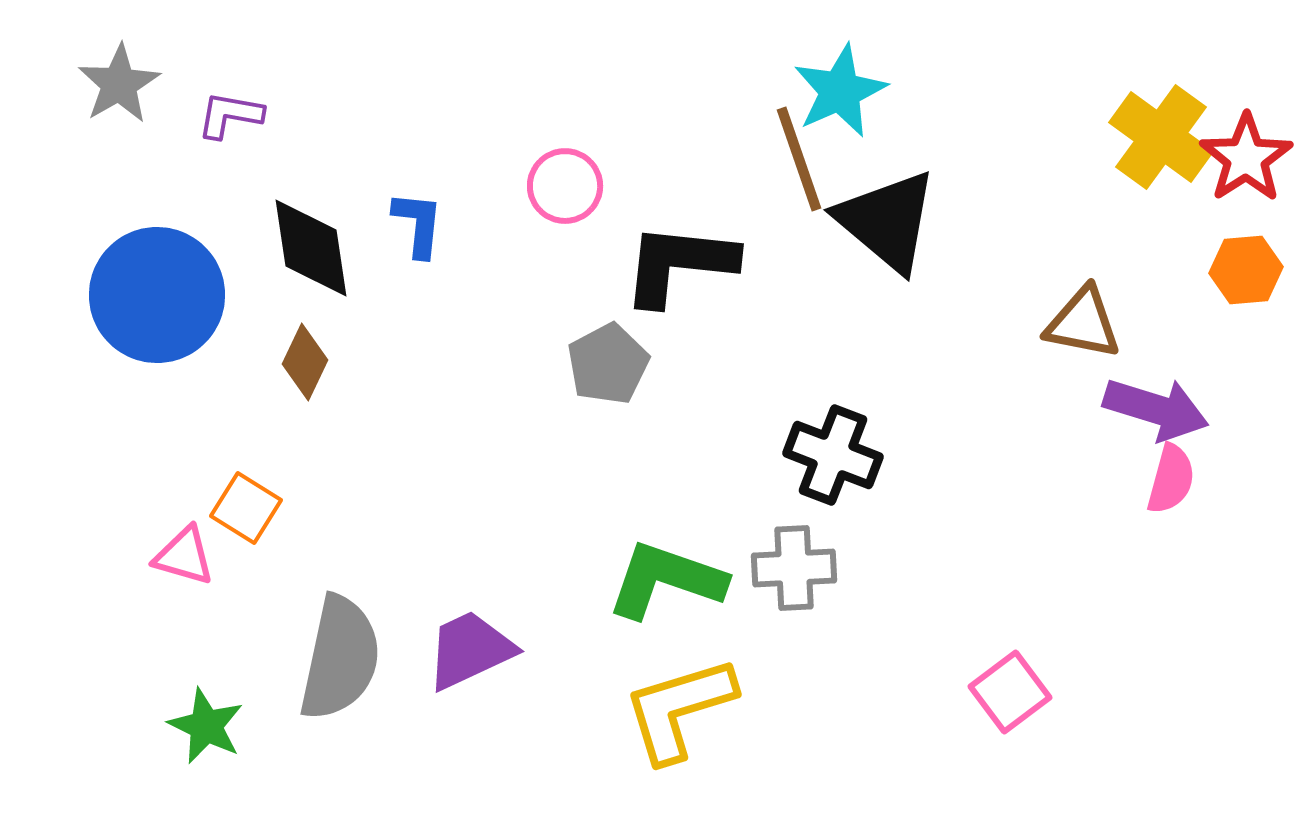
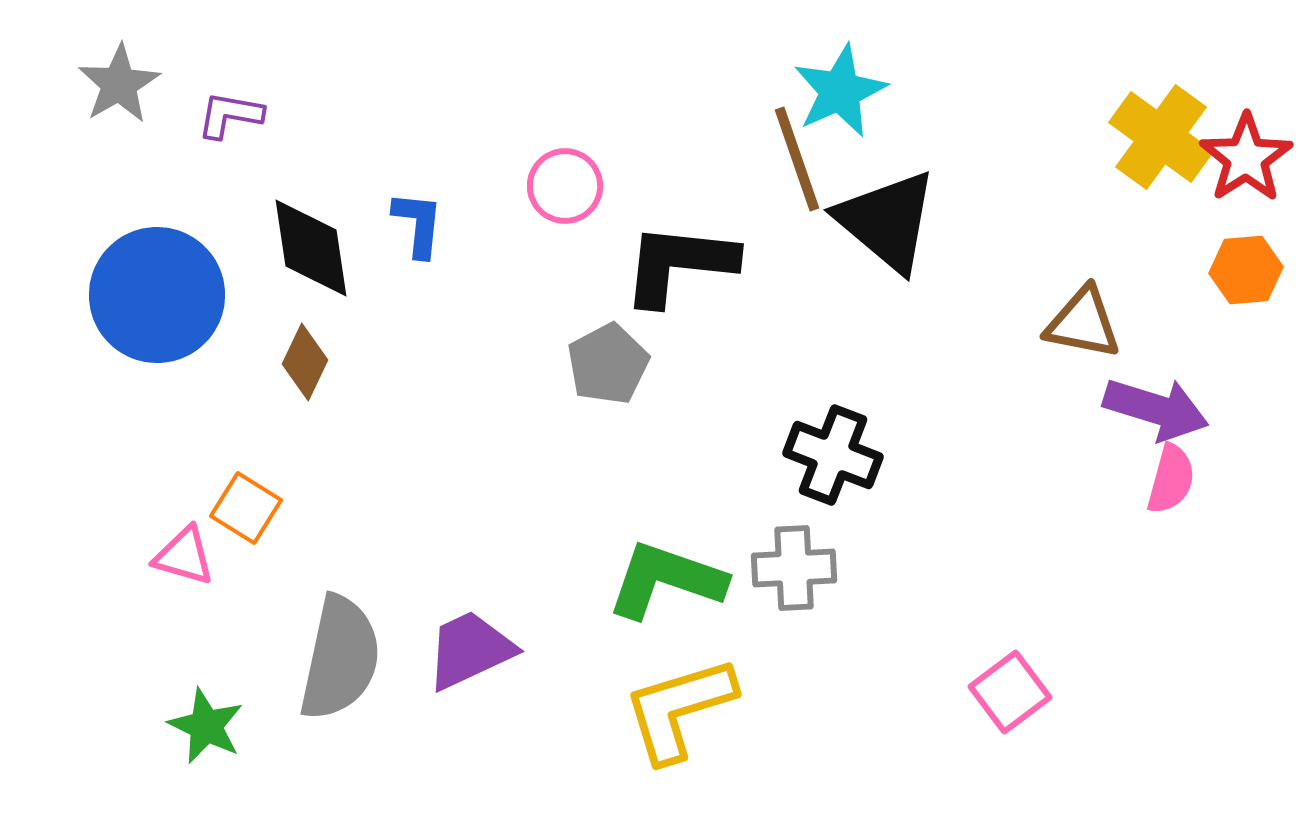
brown line: moved 2 px left
